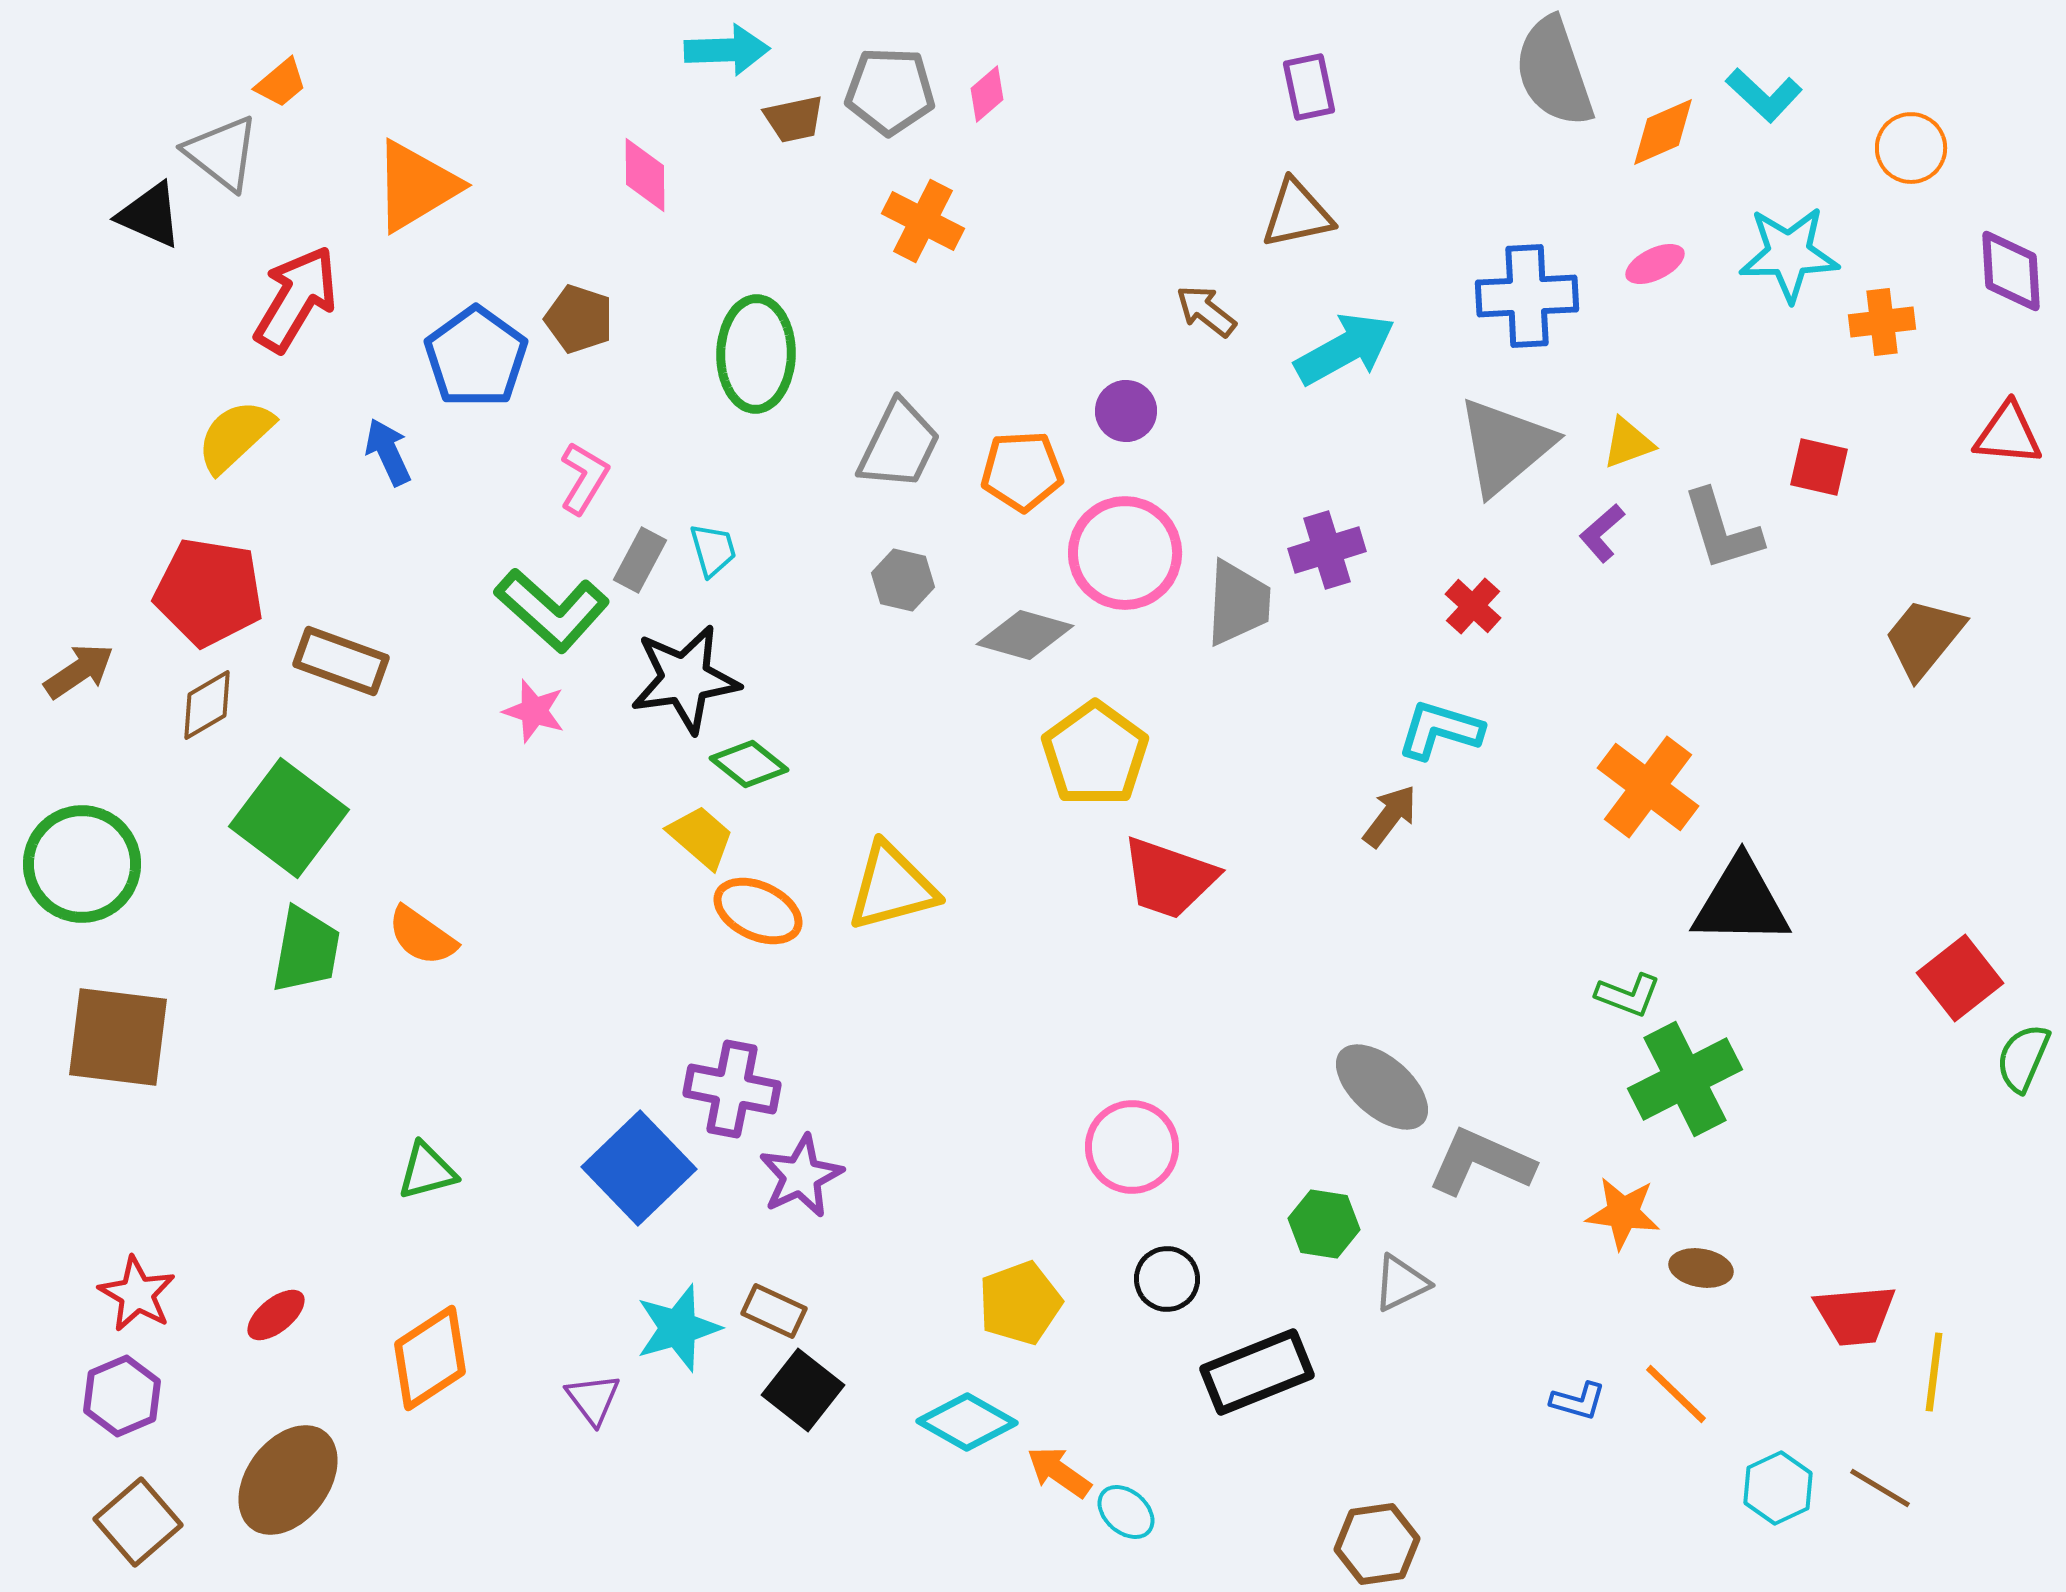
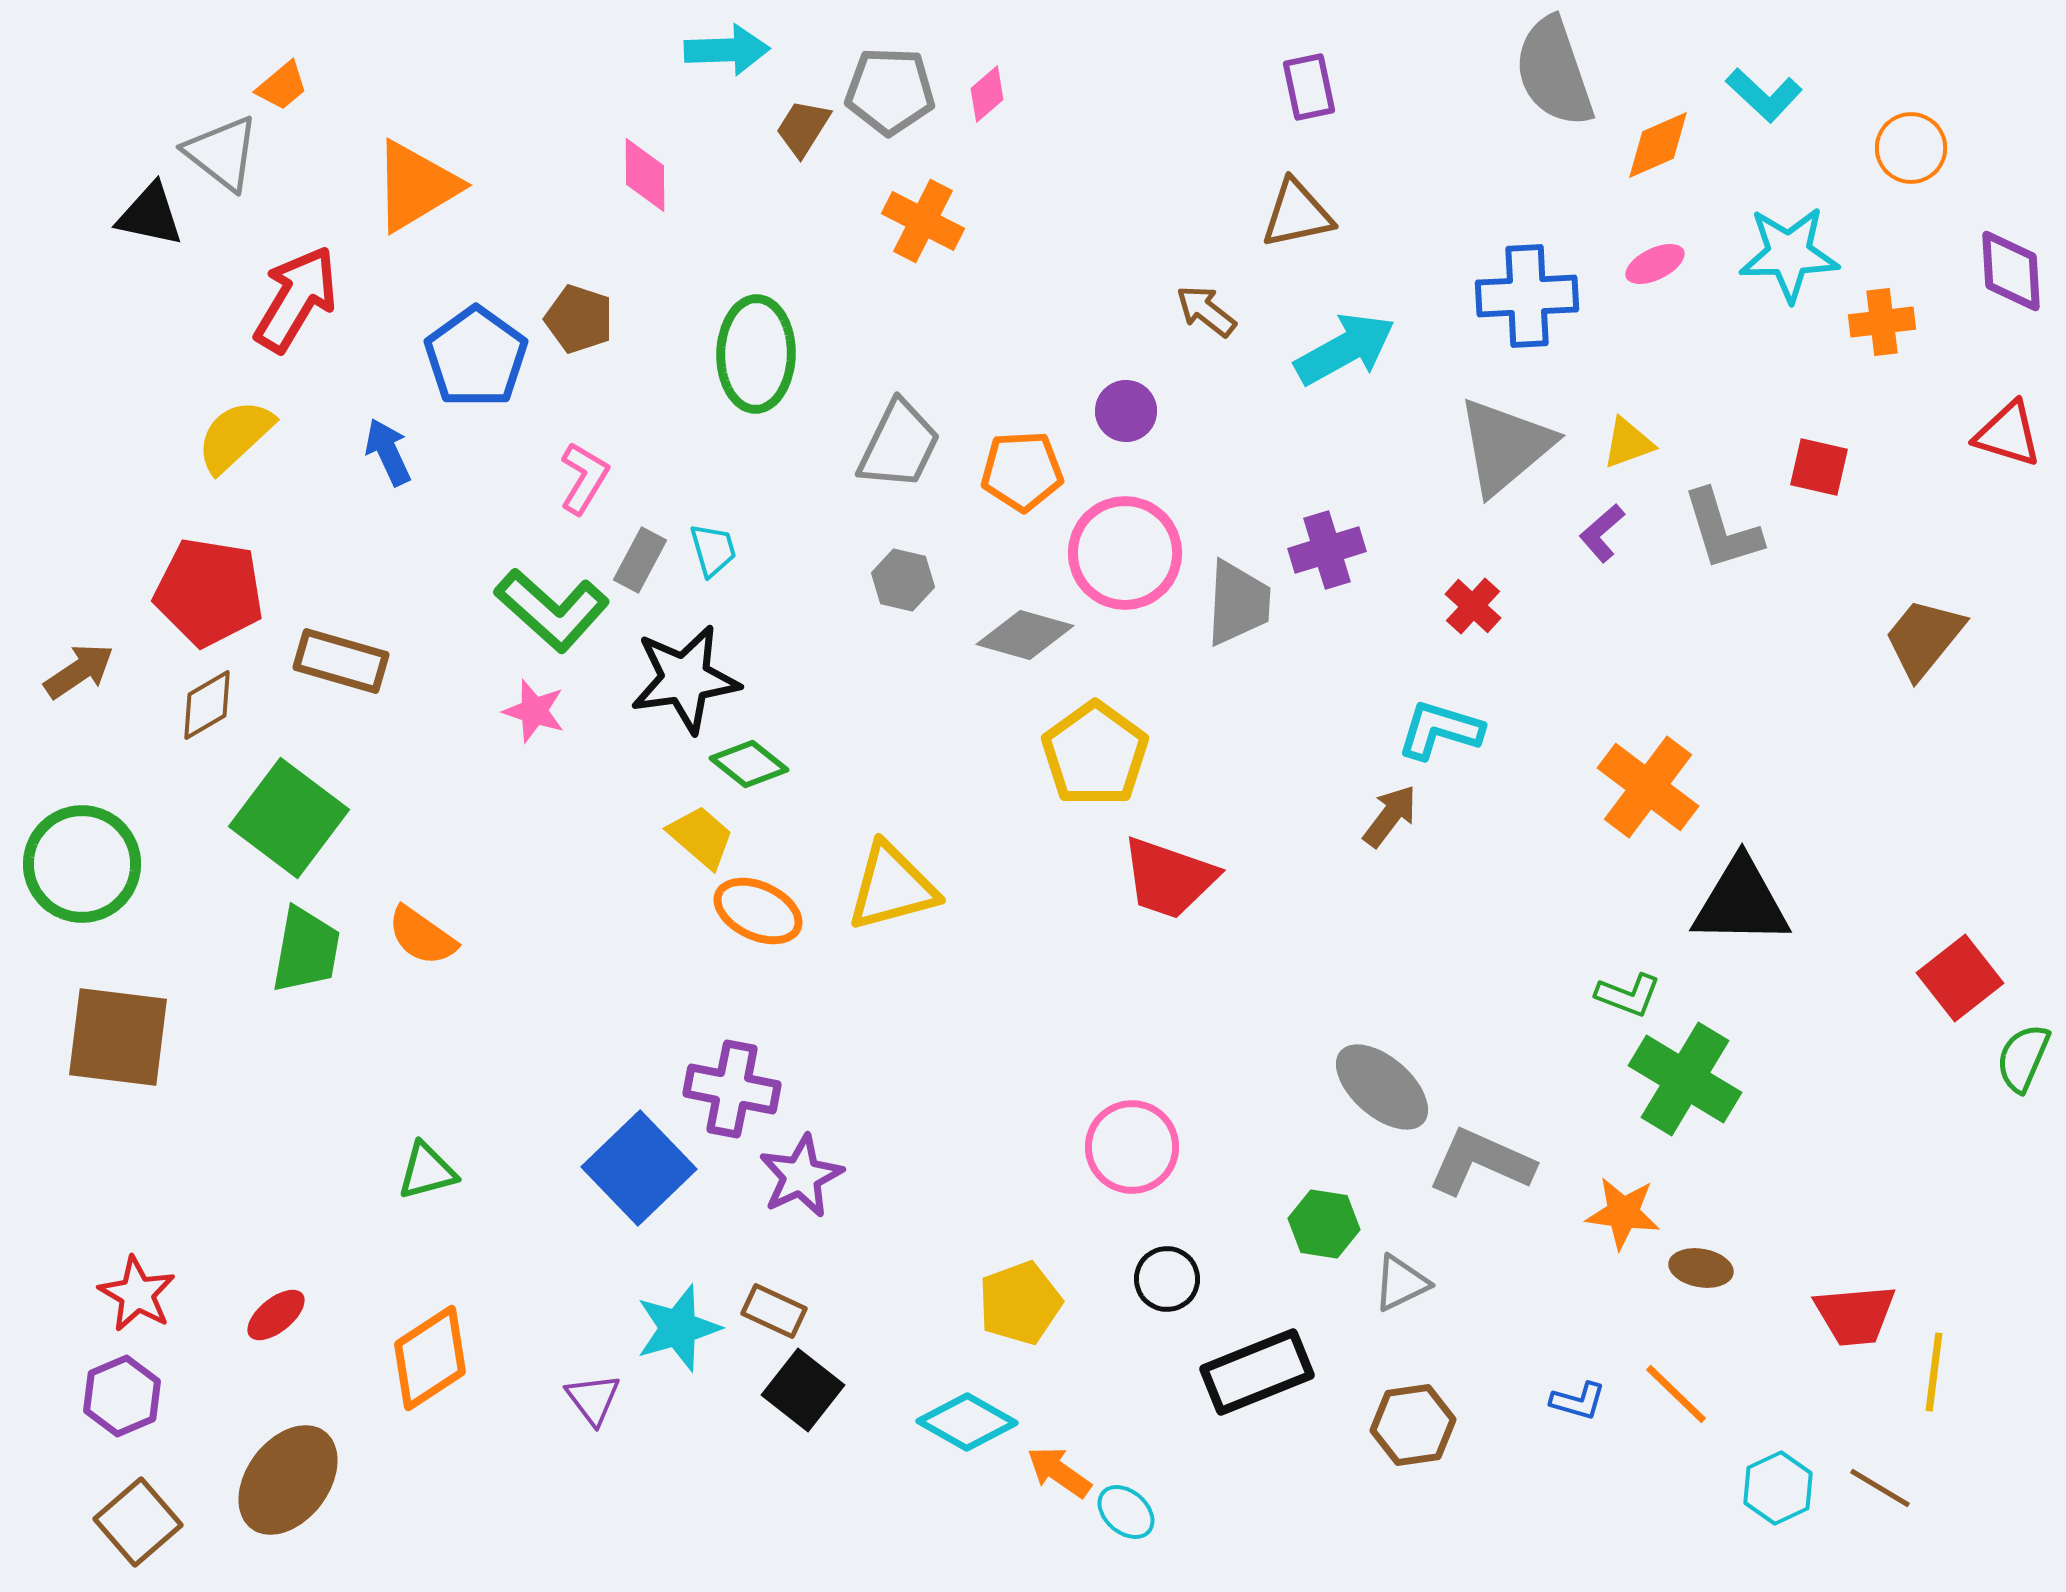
orange trapezoid at (281, 83): moved 1 px right, 3 px down
brown trapezoid at (794, 119): moved 9 px right, 9 px down; rotated 134 degrees clockwise
orange diamond at (1663, 132): moved 5 px left, 13 px down
black triangle at (150, 215): rotated 12 degrees counterclockwise
red triangle at (2008, 434): rotated 12 degrees clockwise
brown rectangle at (341, 661): rotated 4 degrees counterclockwise
green cross at (1685, 1079): rotated 32 degrees counterclockwise
brown hexagon at (1377, 1544): moved 36 px right, 119 px up
